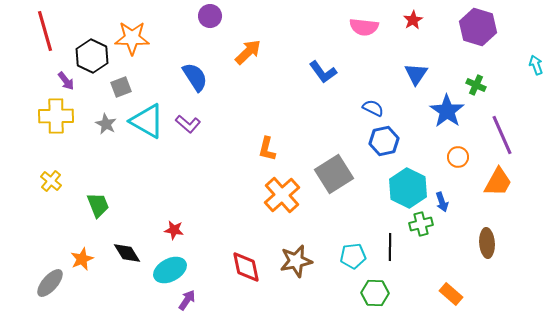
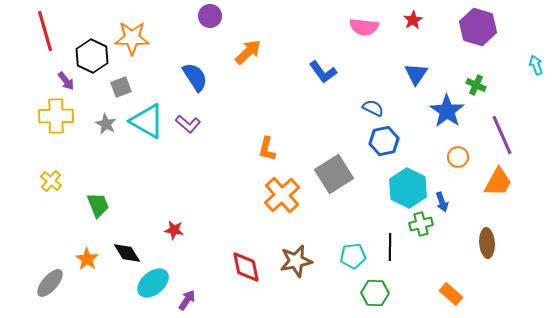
orange star at (82, 259): moved 5 px right; rotated 15 degrees counterclockwise
cyan ellipse at (170, 270): moved 17 px left, 13 px down; rotated 12 degrees counterclockwise
